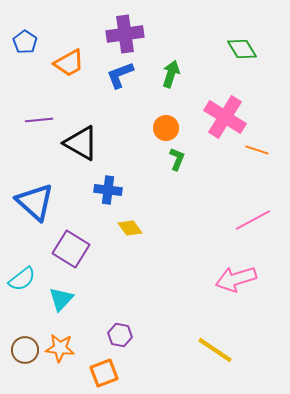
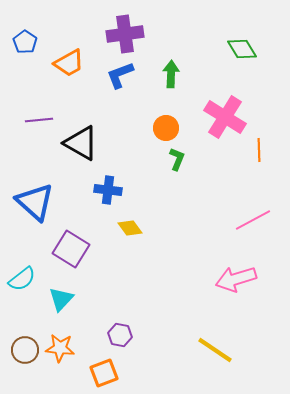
green arrow: rotated 16 degrees counterclockwise
orange line: moved 2 px right; rotated 70 degrees clockwise
